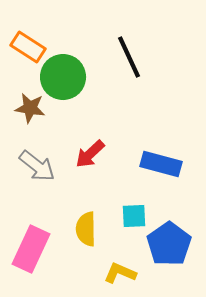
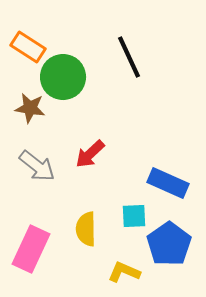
blue rectangle: moved 7 px right, 19 px down; rotated 9 degrees clockwise
yellow L-shape: moved 4 px right, 1 px up
